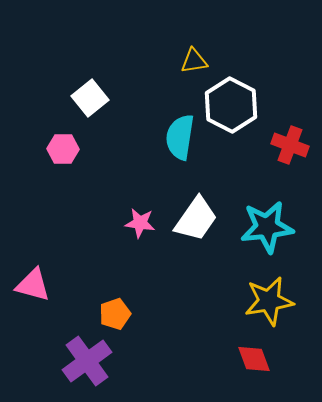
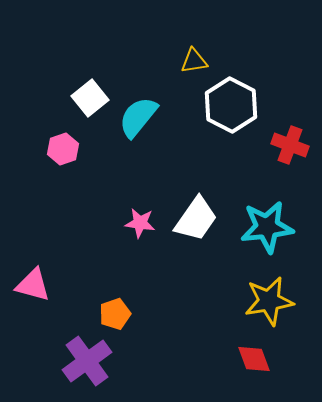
cyan semicircle: moved 42 px left, 20 px up; rotated 30 degrees clockwise
pink hexagon: rotated 20 degrees counterclockwise
